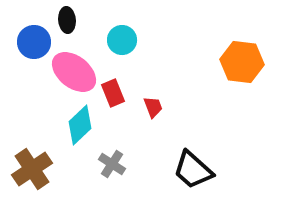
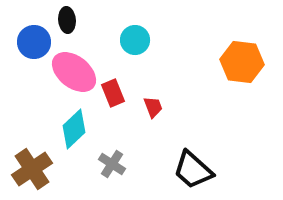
cyan circle: moved 13 px right
cyan diamond: moved 6 px left, 4 px down
